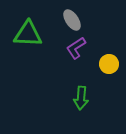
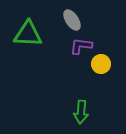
purple L-shape: moved 5 px right, 2 px up; rotated 40 degrees clockwise
yellow circle: moved 8 px left
green arrow: moved 14 px down
